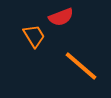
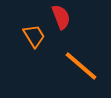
red semicircle: rotated 90 degrees counterclockwise
